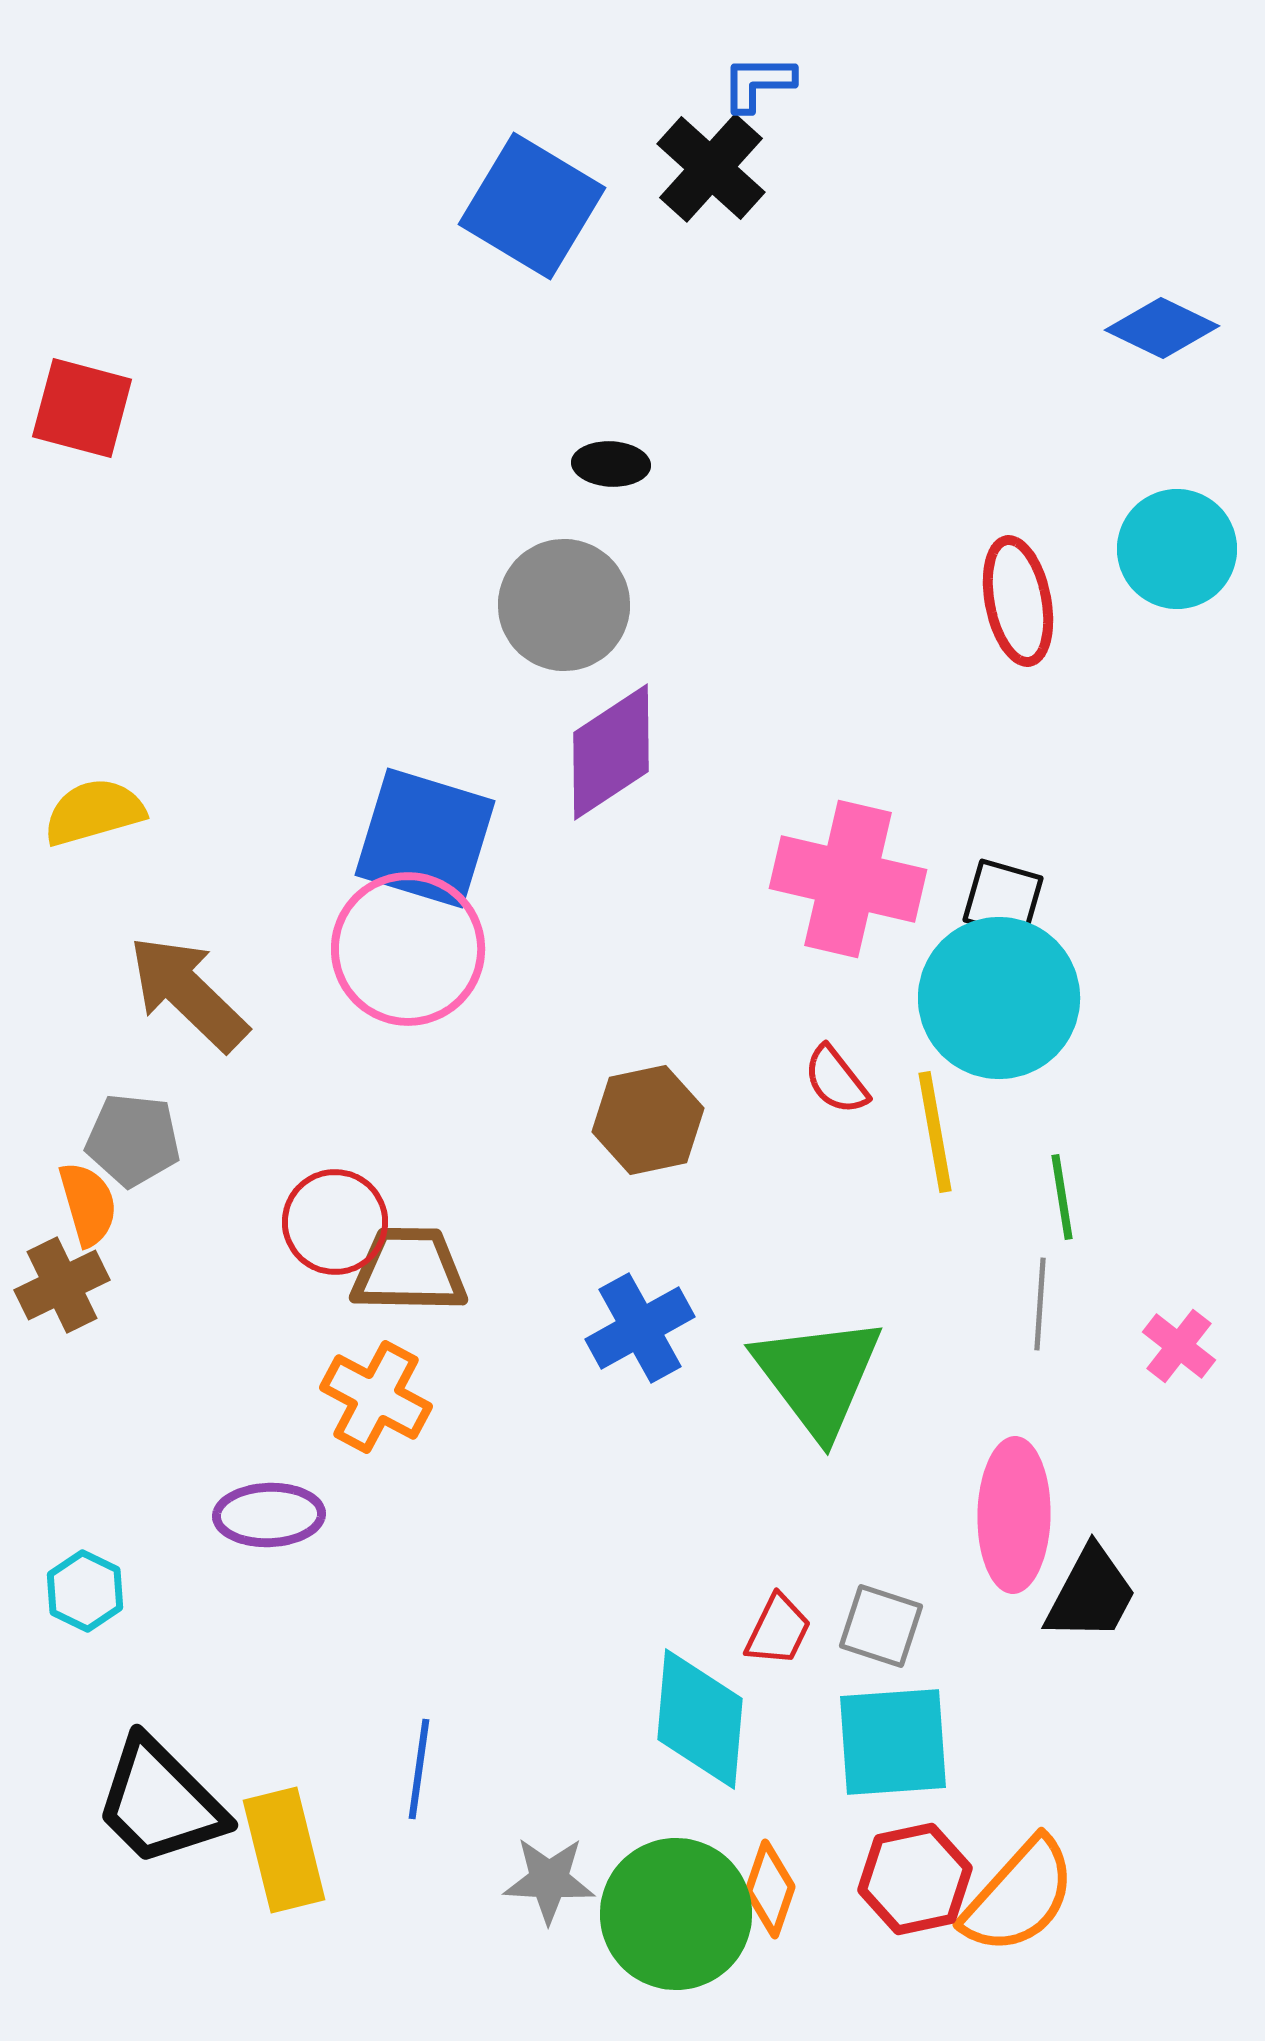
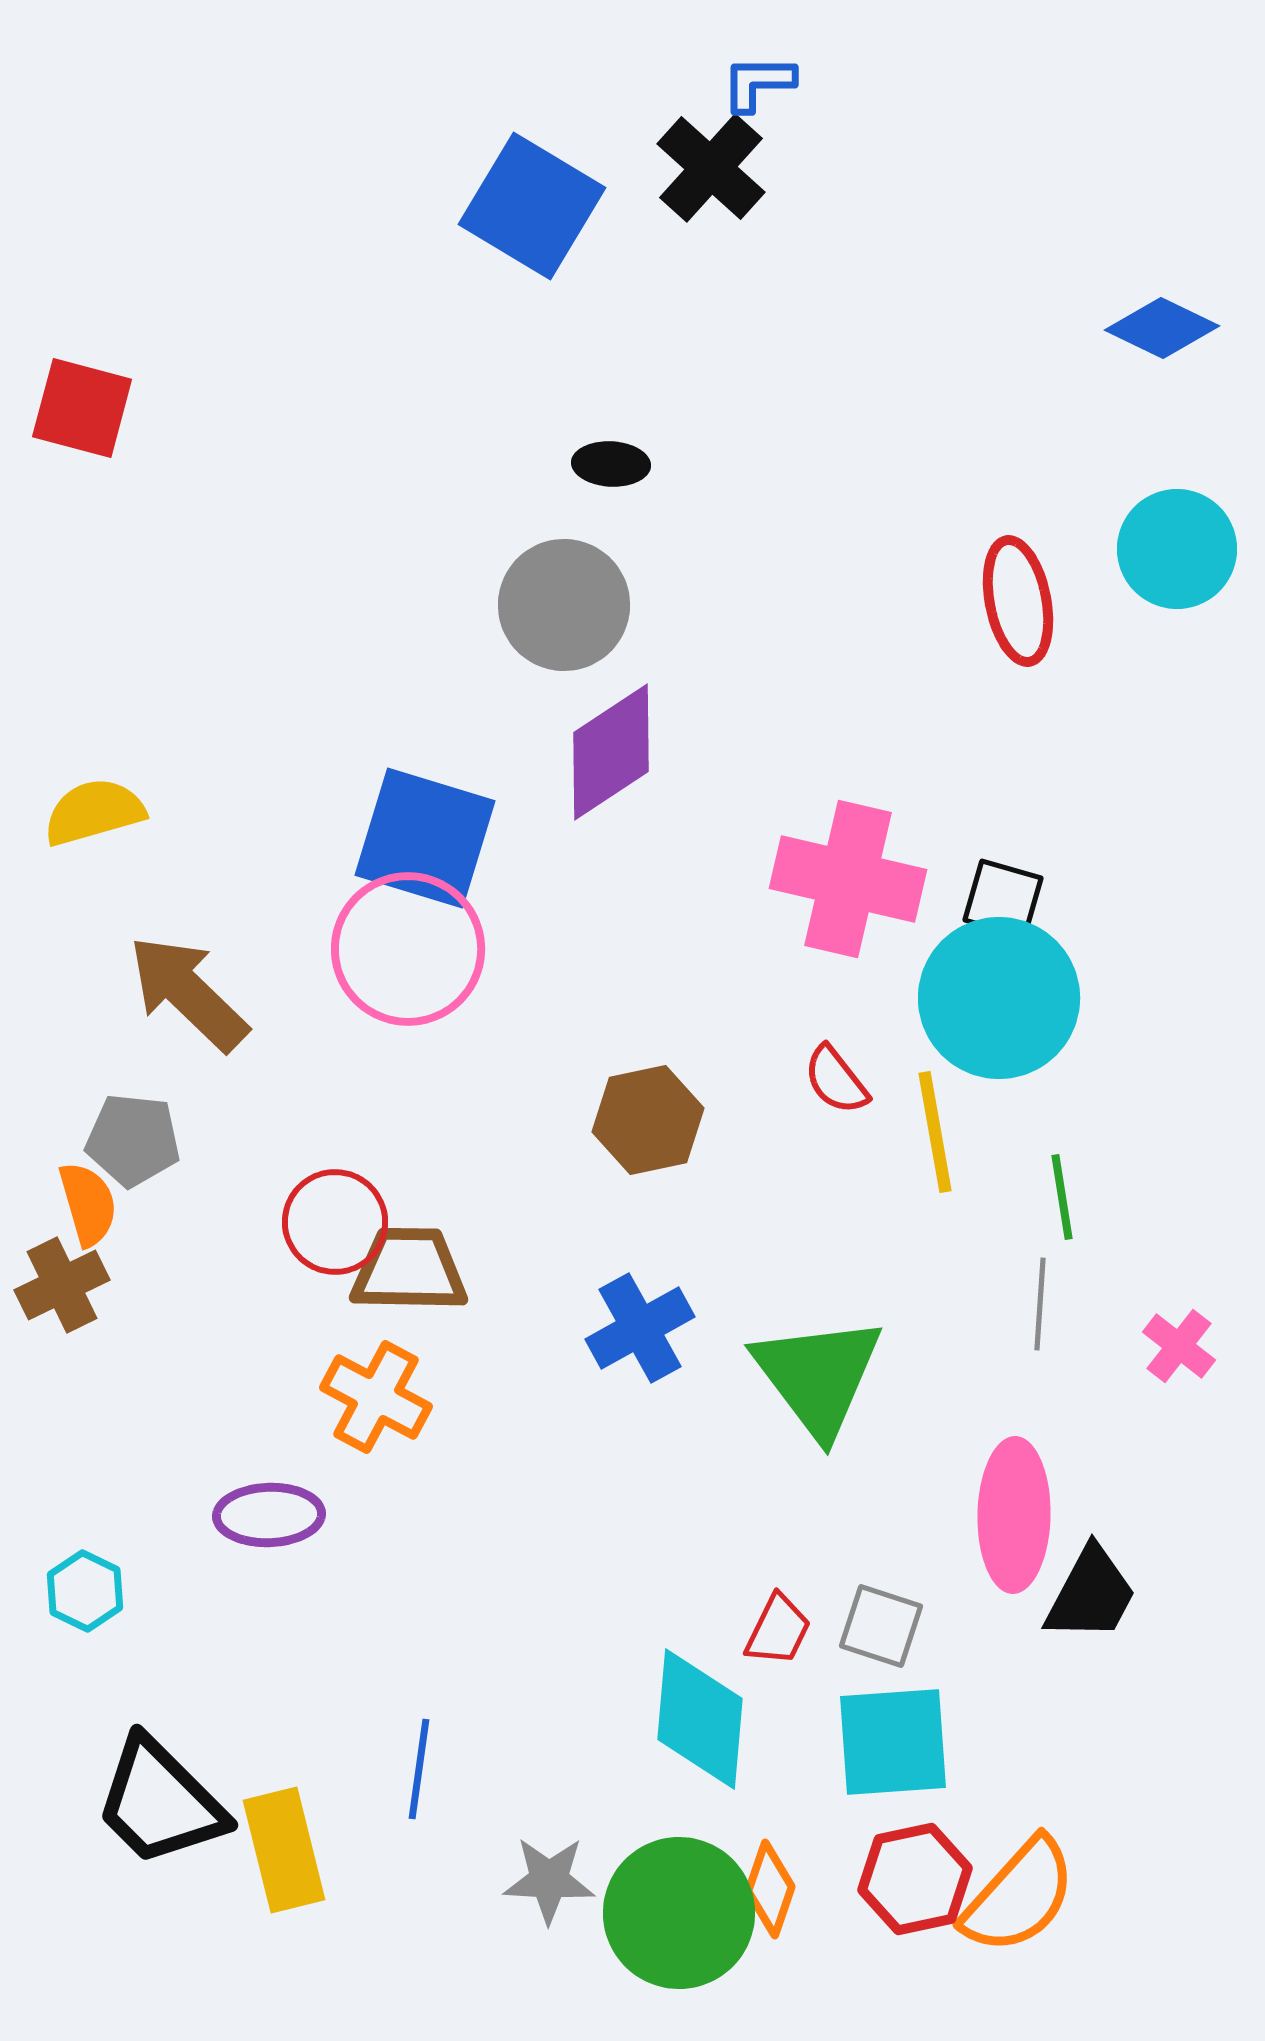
green circle at (676, 1914): moved 3 px right, 1 px up
